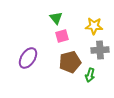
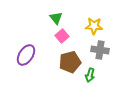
pink square: rotated 24 degrees counterclockwise
gray cross: rotated 12 degrees clockwise
purple ellipse: moved 2 px left, 3 px up
